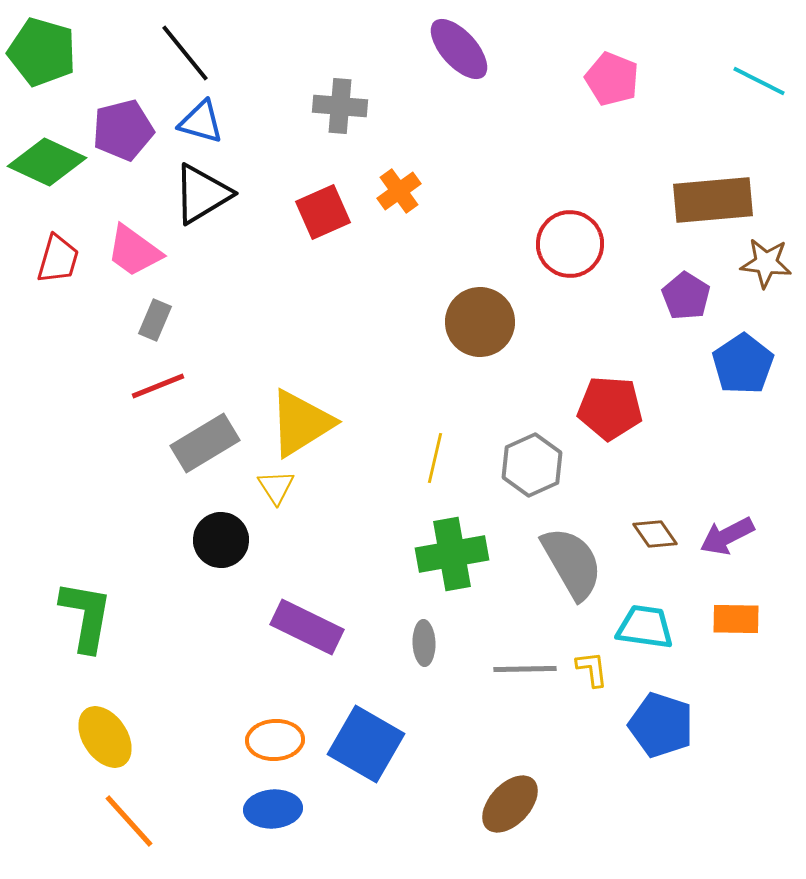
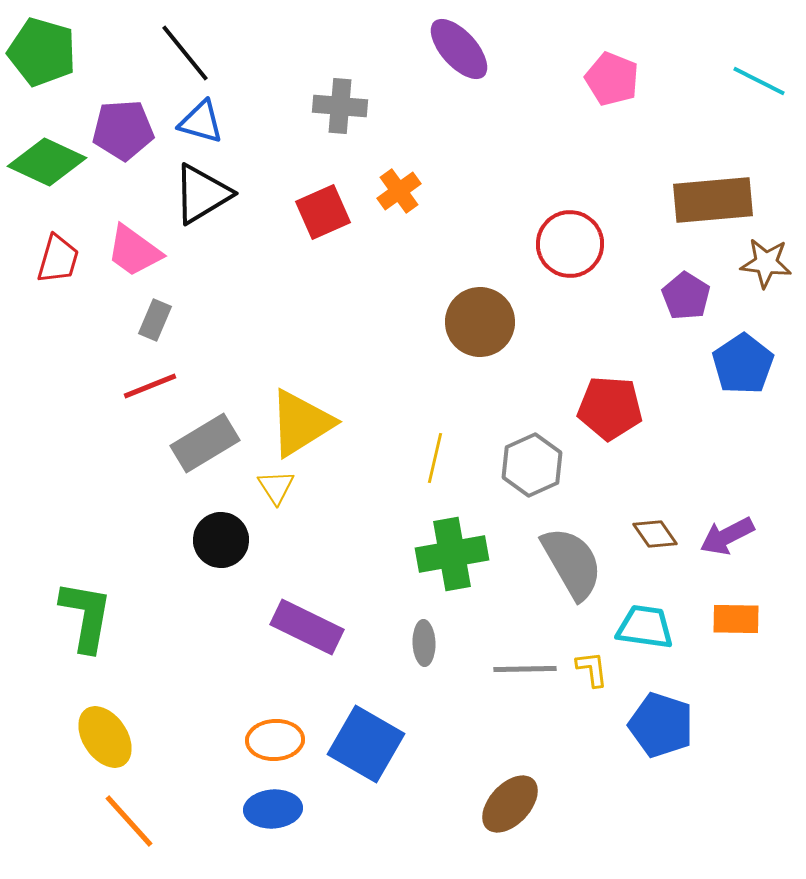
purple pentagon at (123, 130): rotated 10 degrees clockwise
red line at (158, 386): moved 8 px left
